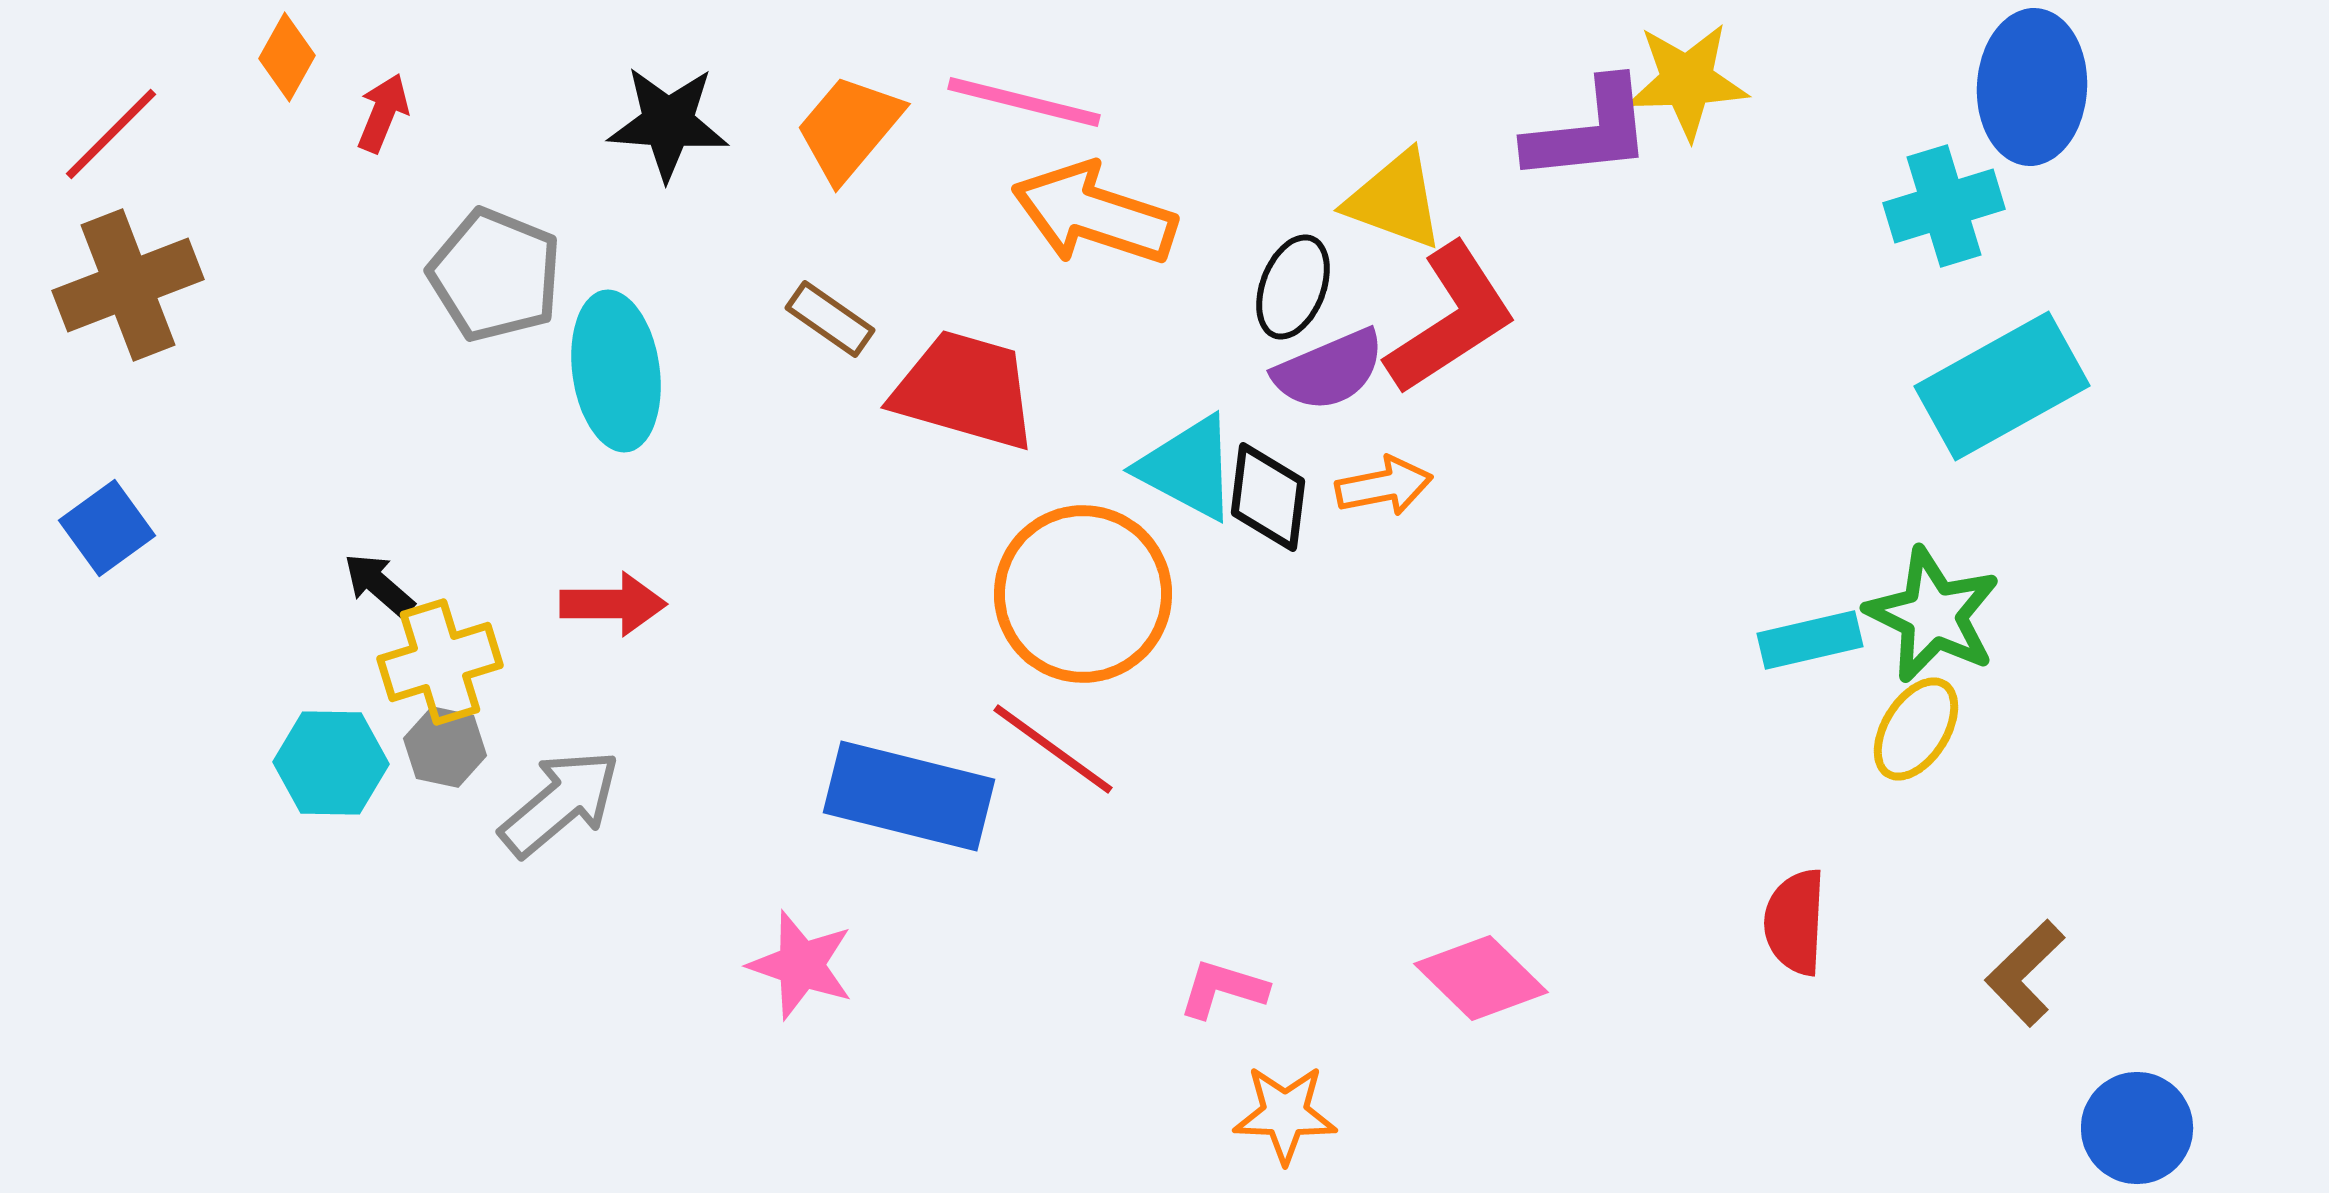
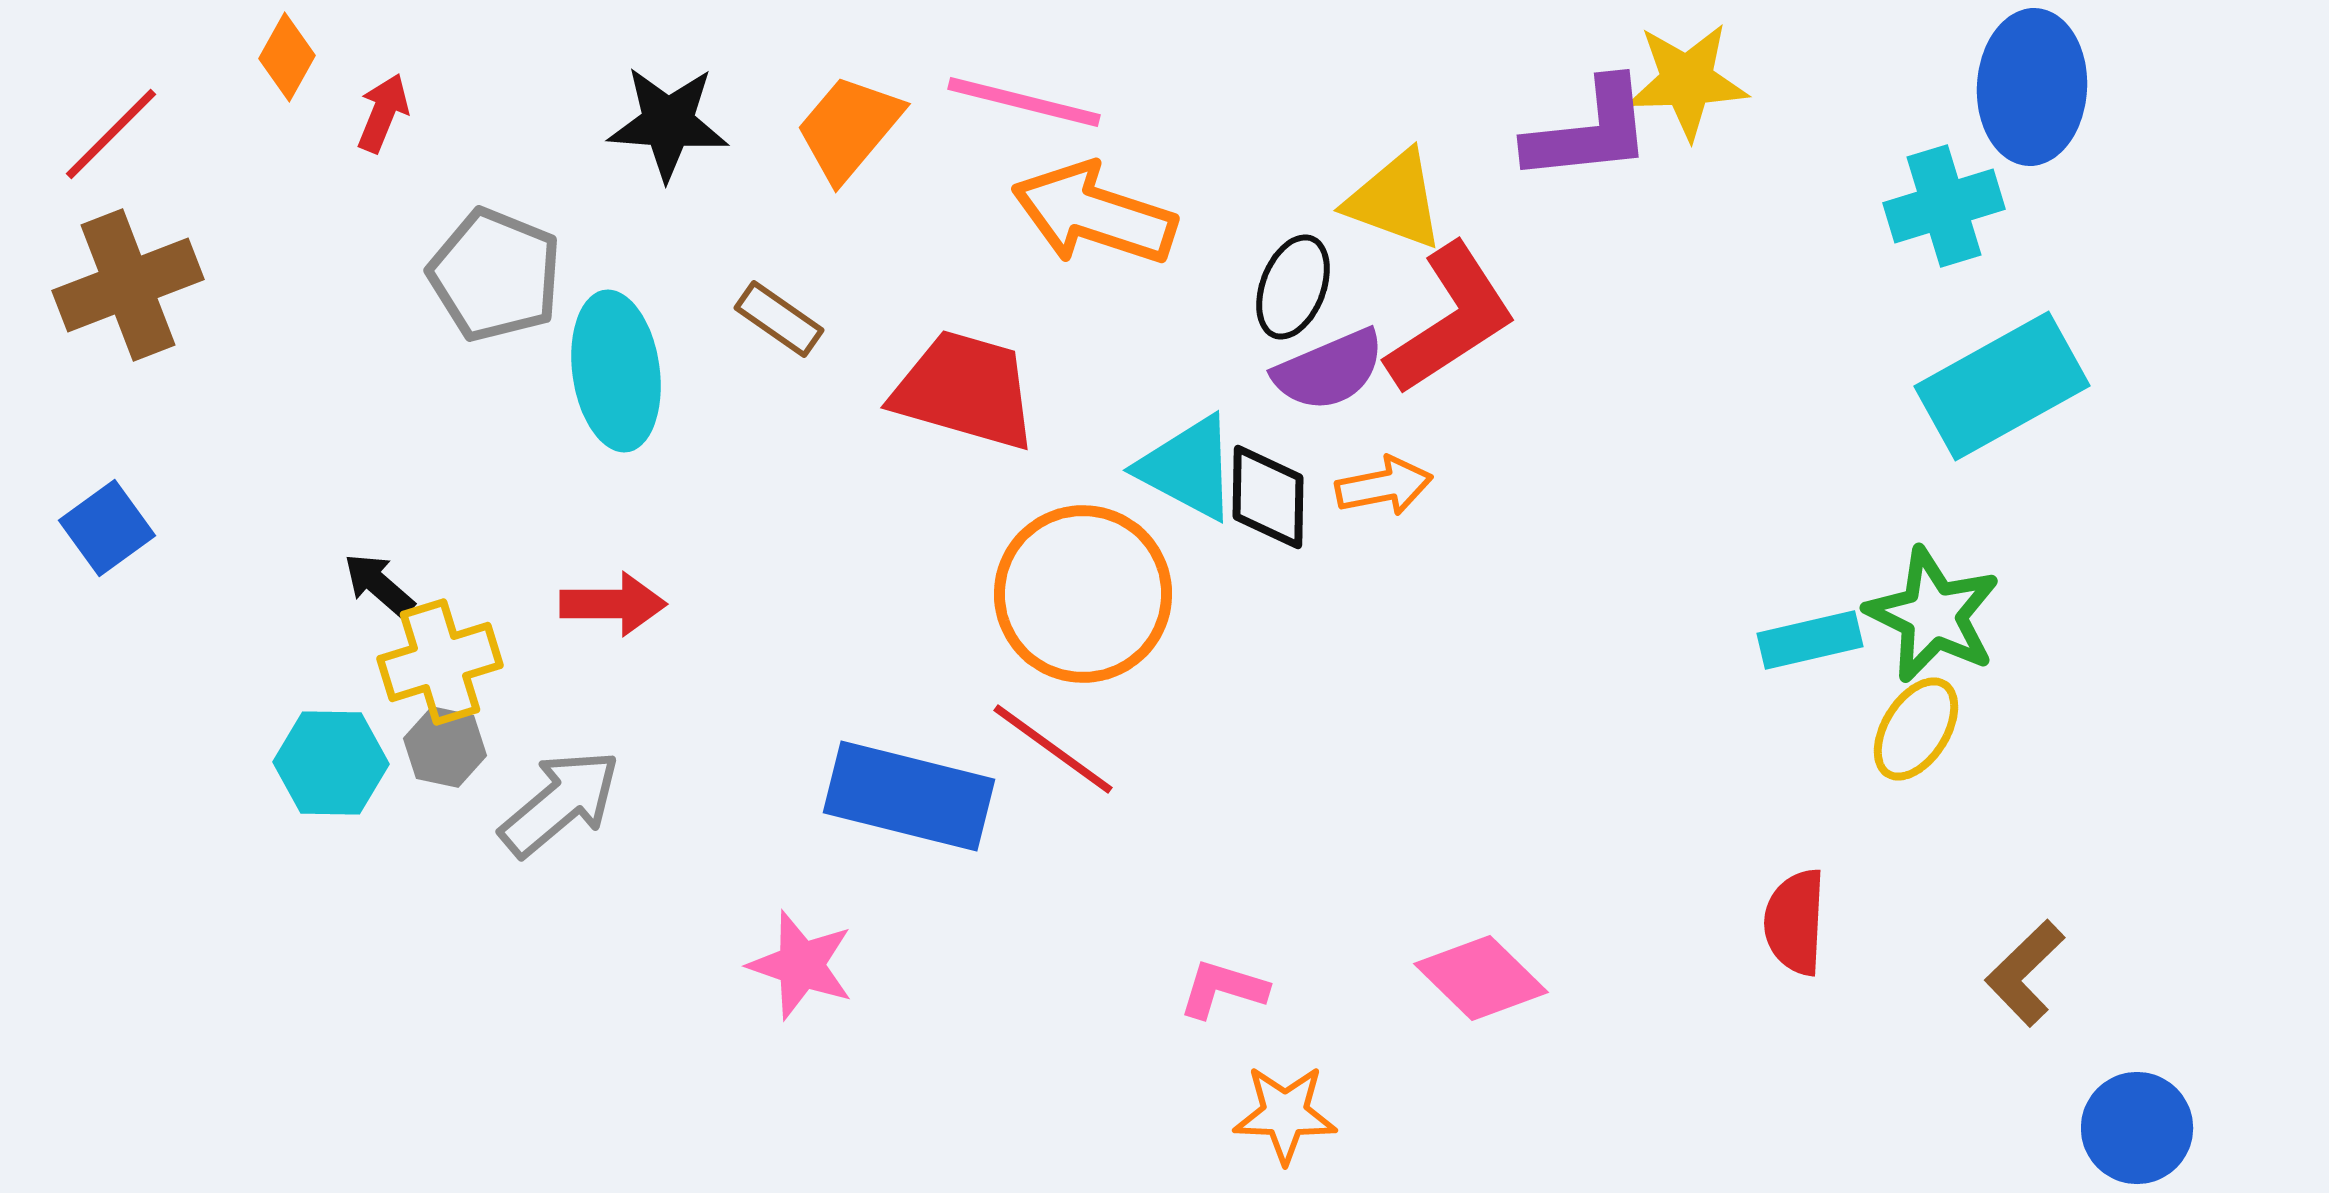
brown rectangle at (830, 319): moved 51 px left
black diamond at (1268, 497): rotated 6 degrees counterclockwise
